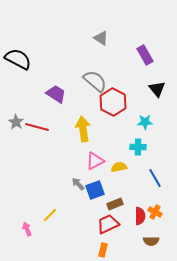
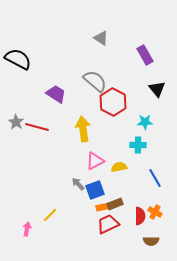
cyan cross: moved 2 px up
pink arrow: rotated 32 degrees clockwise
orange rectangle: moved 43 px up; rotated 64 degrees clockwise
